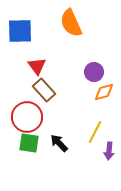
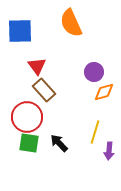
yellow line: rotated 10 degrees counterclockwise
